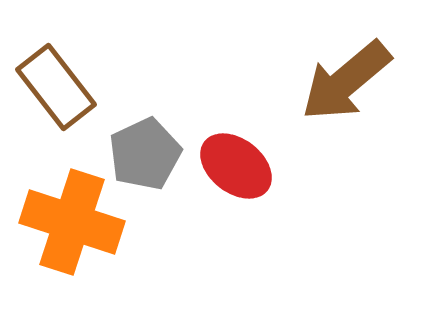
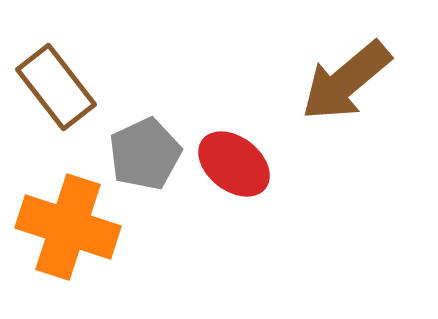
red ellipse: moved 2 px left, 2 px up
orange cross: moved 4 px left, 5 px down
